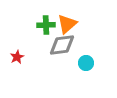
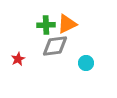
orange triangle: rotated 15 degrees clockwise
gray diamond: moved 7 px left, 1 px down
red star: moved 1 px right, 2 px down
